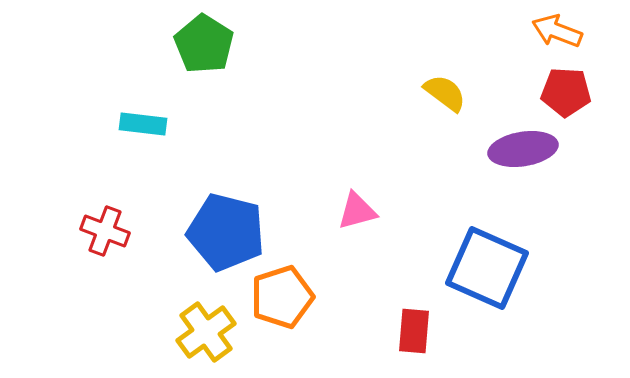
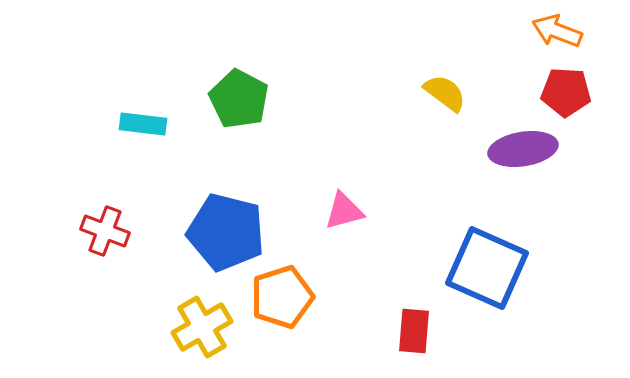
green pentagon: moved 35 px right, 55 px down; rotated 4 degrees counterclockwise
pink triangle: moved 13 px left
yellow cross: moved 4 px left, 5 px up; rotated 6 degrees clockwise
